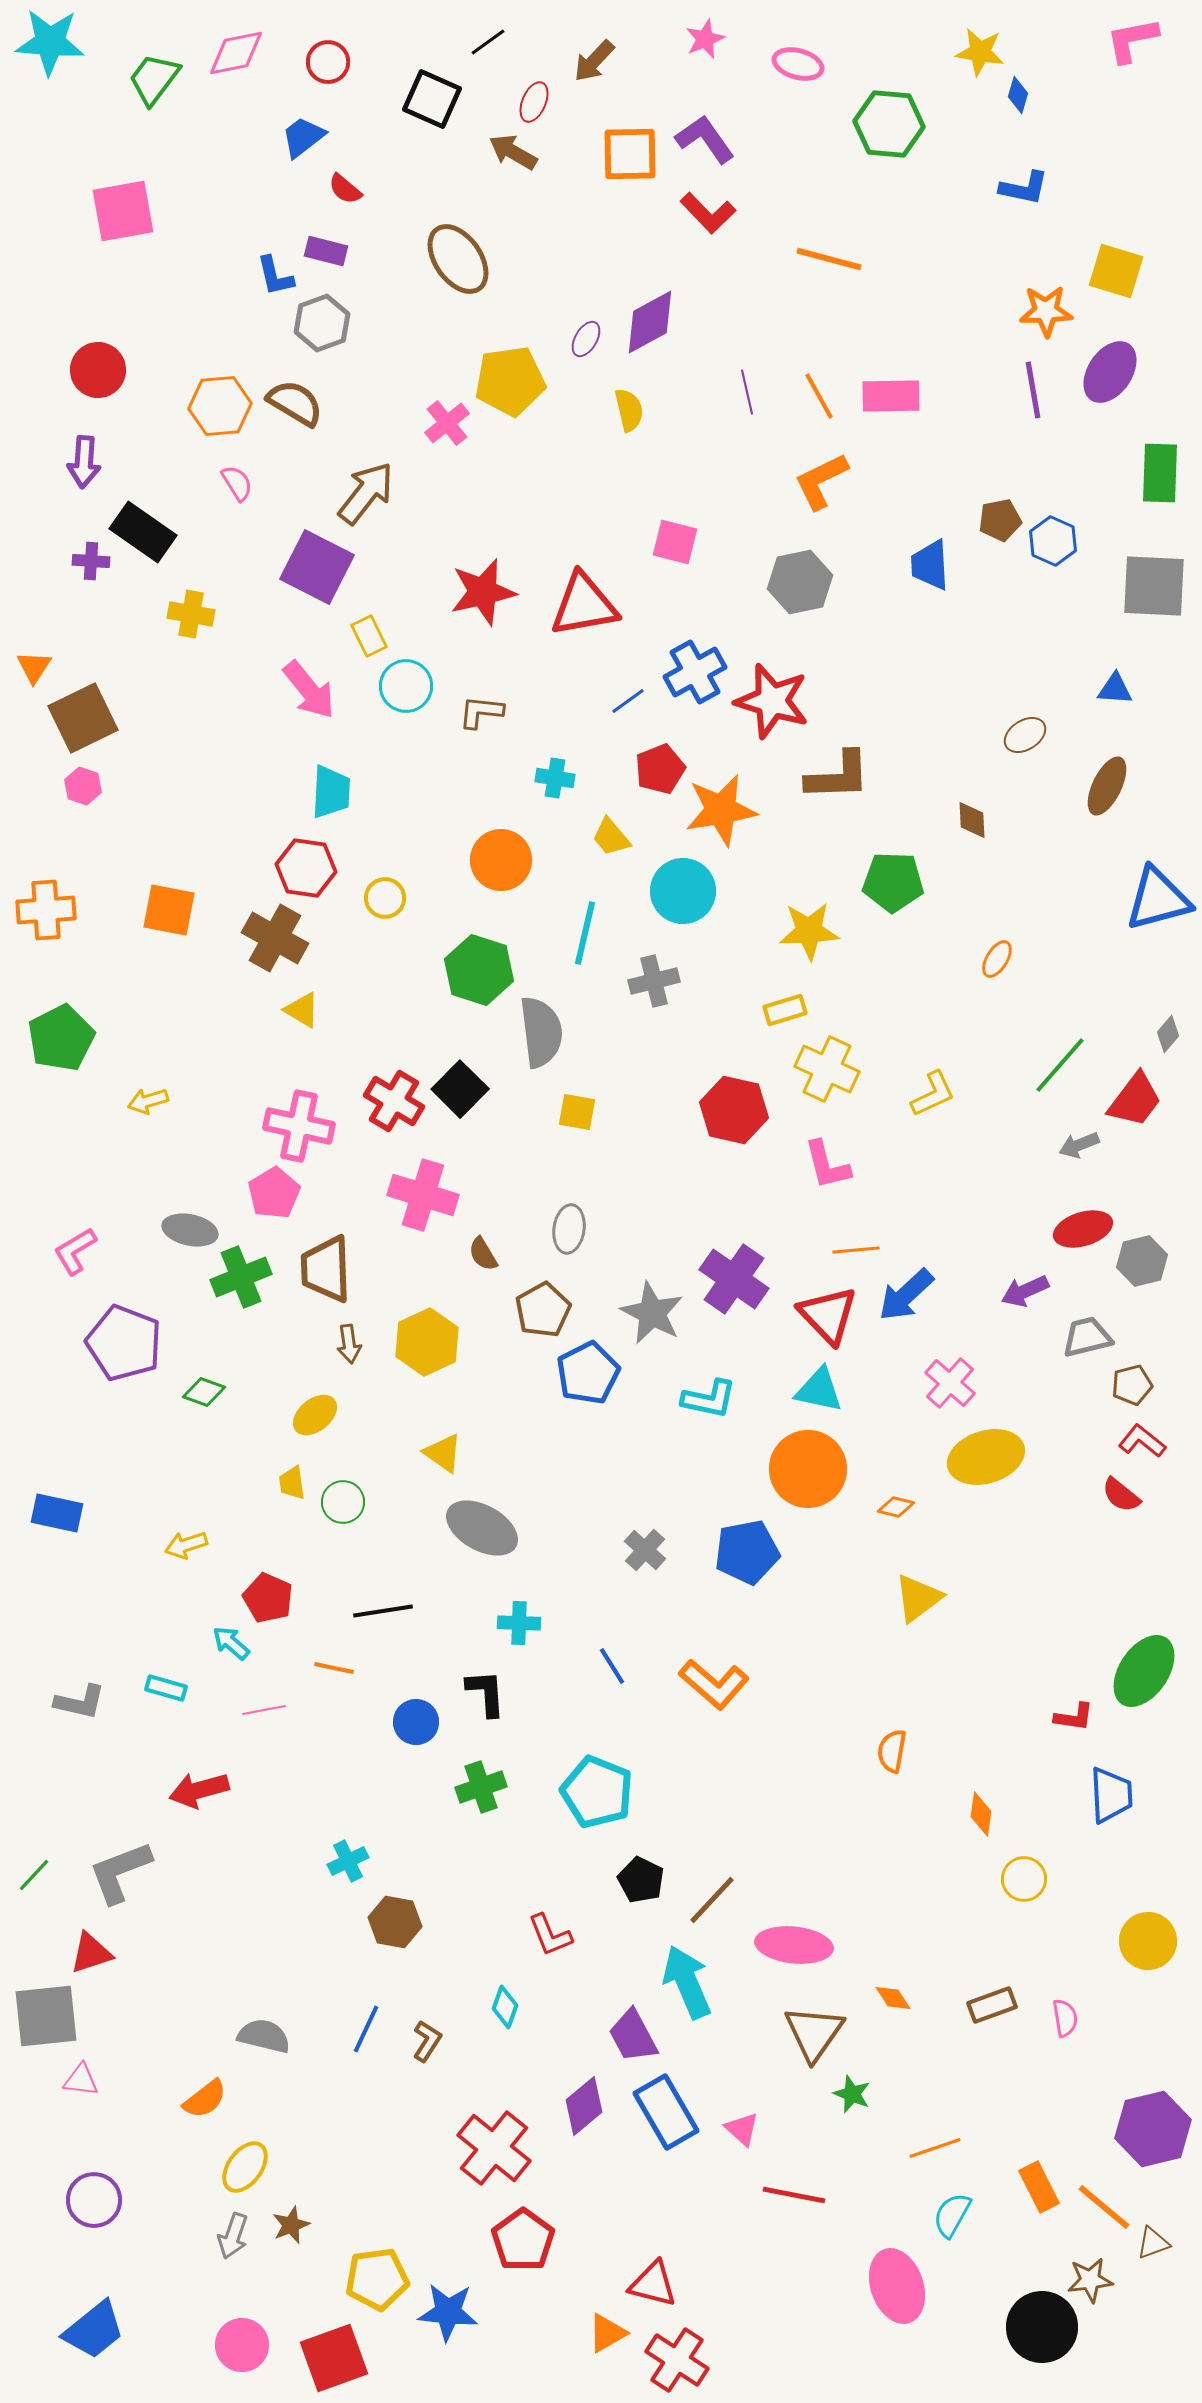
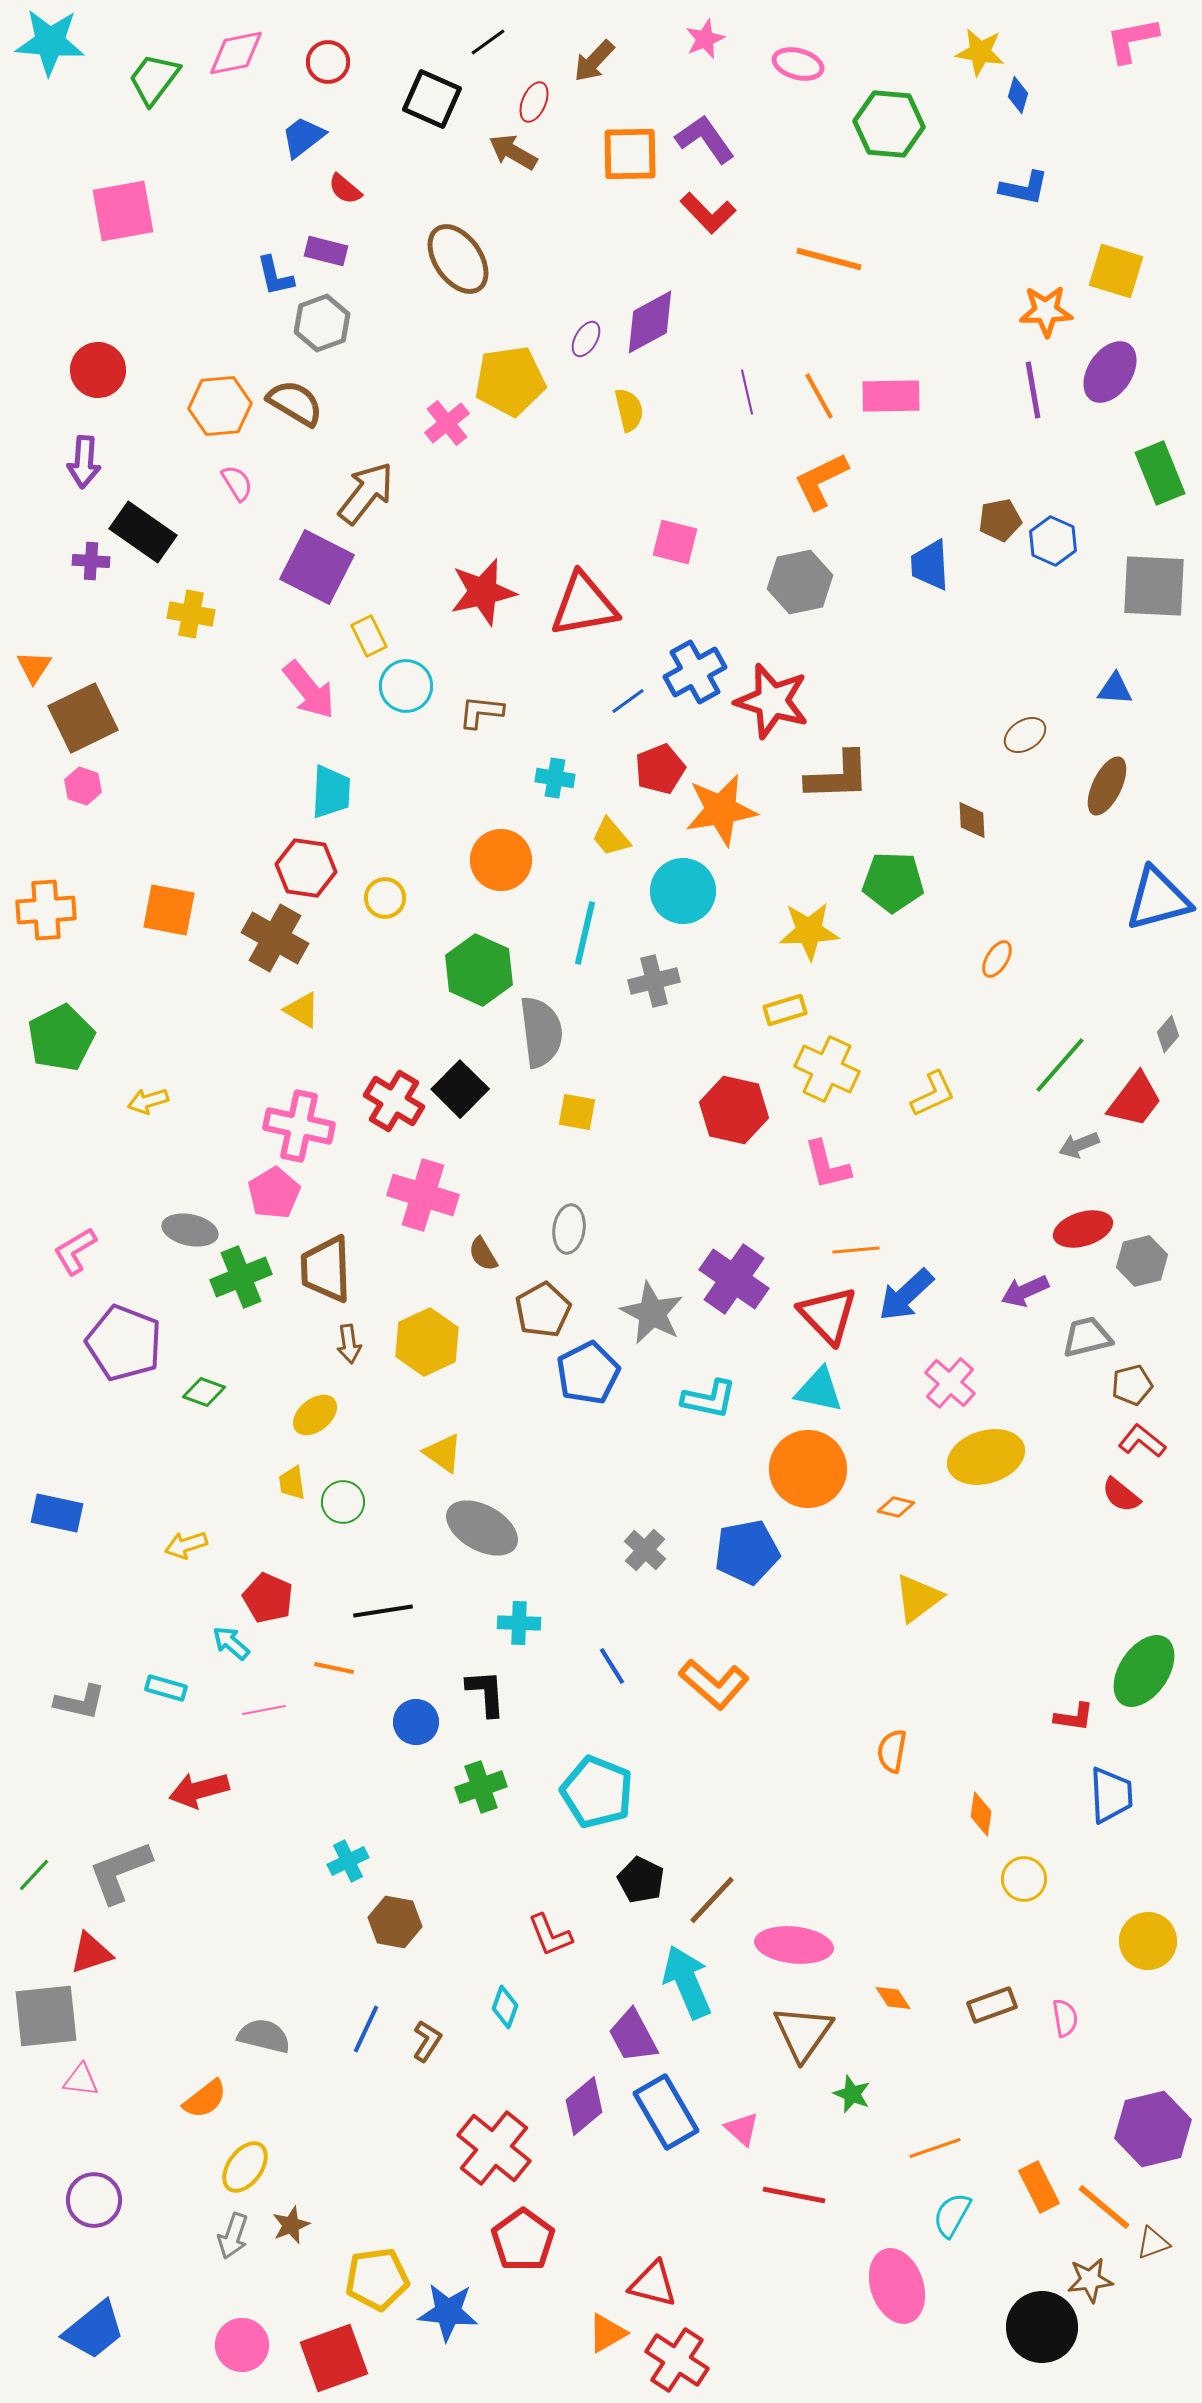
green rectangle at (1160, 473): rotated 24 degrees counterclockwise
green hexagon at (479, 970): rotated 6 degrees clockwise
brown triangle at (814, 2033): moved 11 px left
